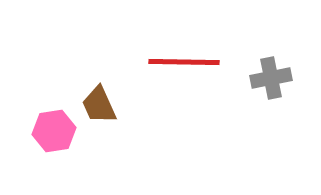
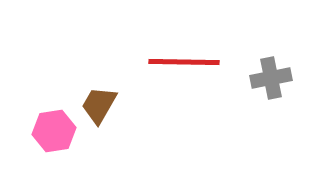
brown trapezoid: rotated 54 degrees clockwise
